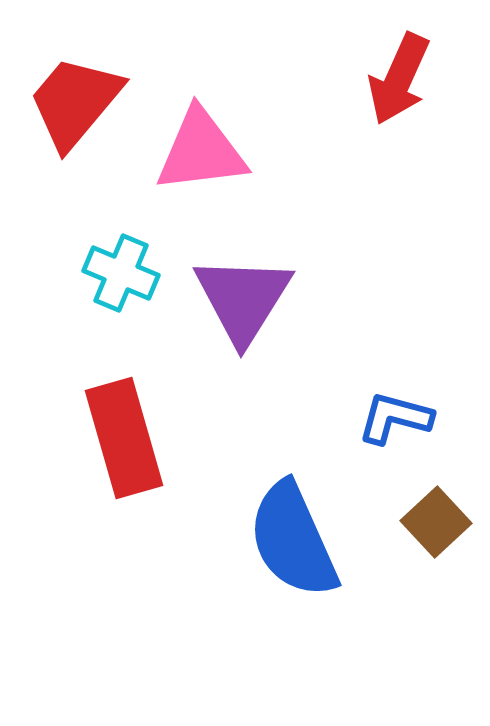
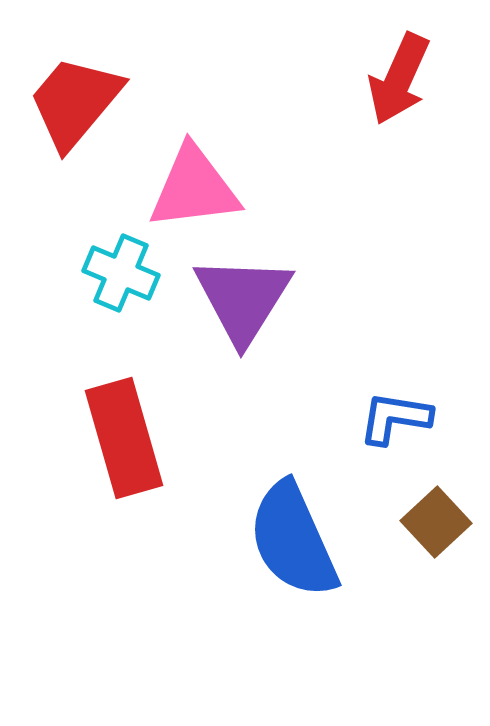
pink triangle: moved 7 px left, 37 px down
blue L-shape: rotated 6 degrees counterclockwise
